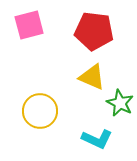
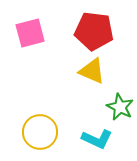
pink square: moved 1 px right, 8 px down
yellow triangle: moved 6 px up
green star: moved 4 px down
yellow circle: moved 21 px down
